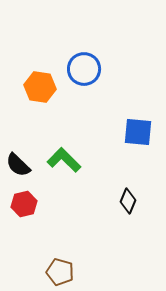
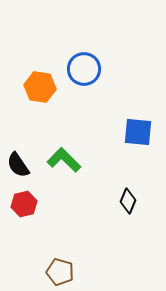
black semicircle: rotated 12 degrees clockwise
